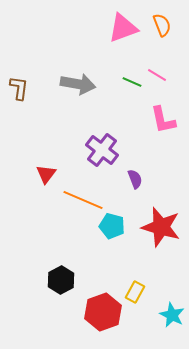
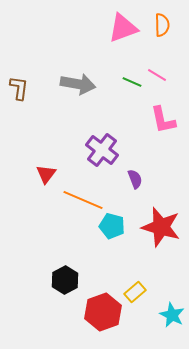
orange semicircle: rotated 20 degrees clockwise
black hexagon: moved 4 px right
yellow rectangle: rotated 20 degrees clockwise
